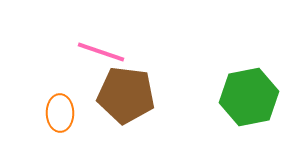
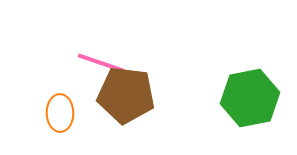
pink line: moved 11 px down
green hexagon: moved 1 px right, 1 px down
